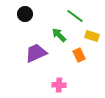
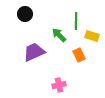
green line: moved 1 px right, 5 px down; rotated 54 degrees clockwise
purple trapezoid: moved 2 px left, 1 px up
pink cross: rotated 16 degrees counterclockwise
